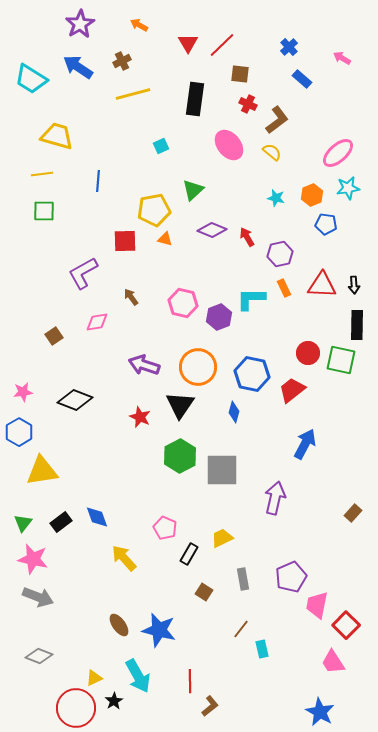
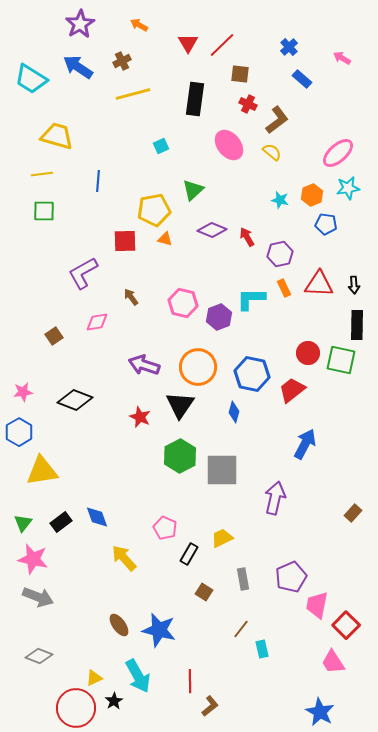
cyan star at (276, 198): moved 4 px right, 2 px down
red triangle at (322, 285): moved 3 px left, 1 px up
